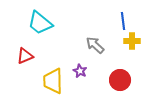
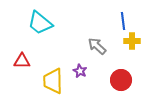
gray arrow: moved 2 px right, 1 px down
red triangle: moved 3 px left, 5 px down; rotated 24 degrees clockwise
red circle: moved 1 px right
